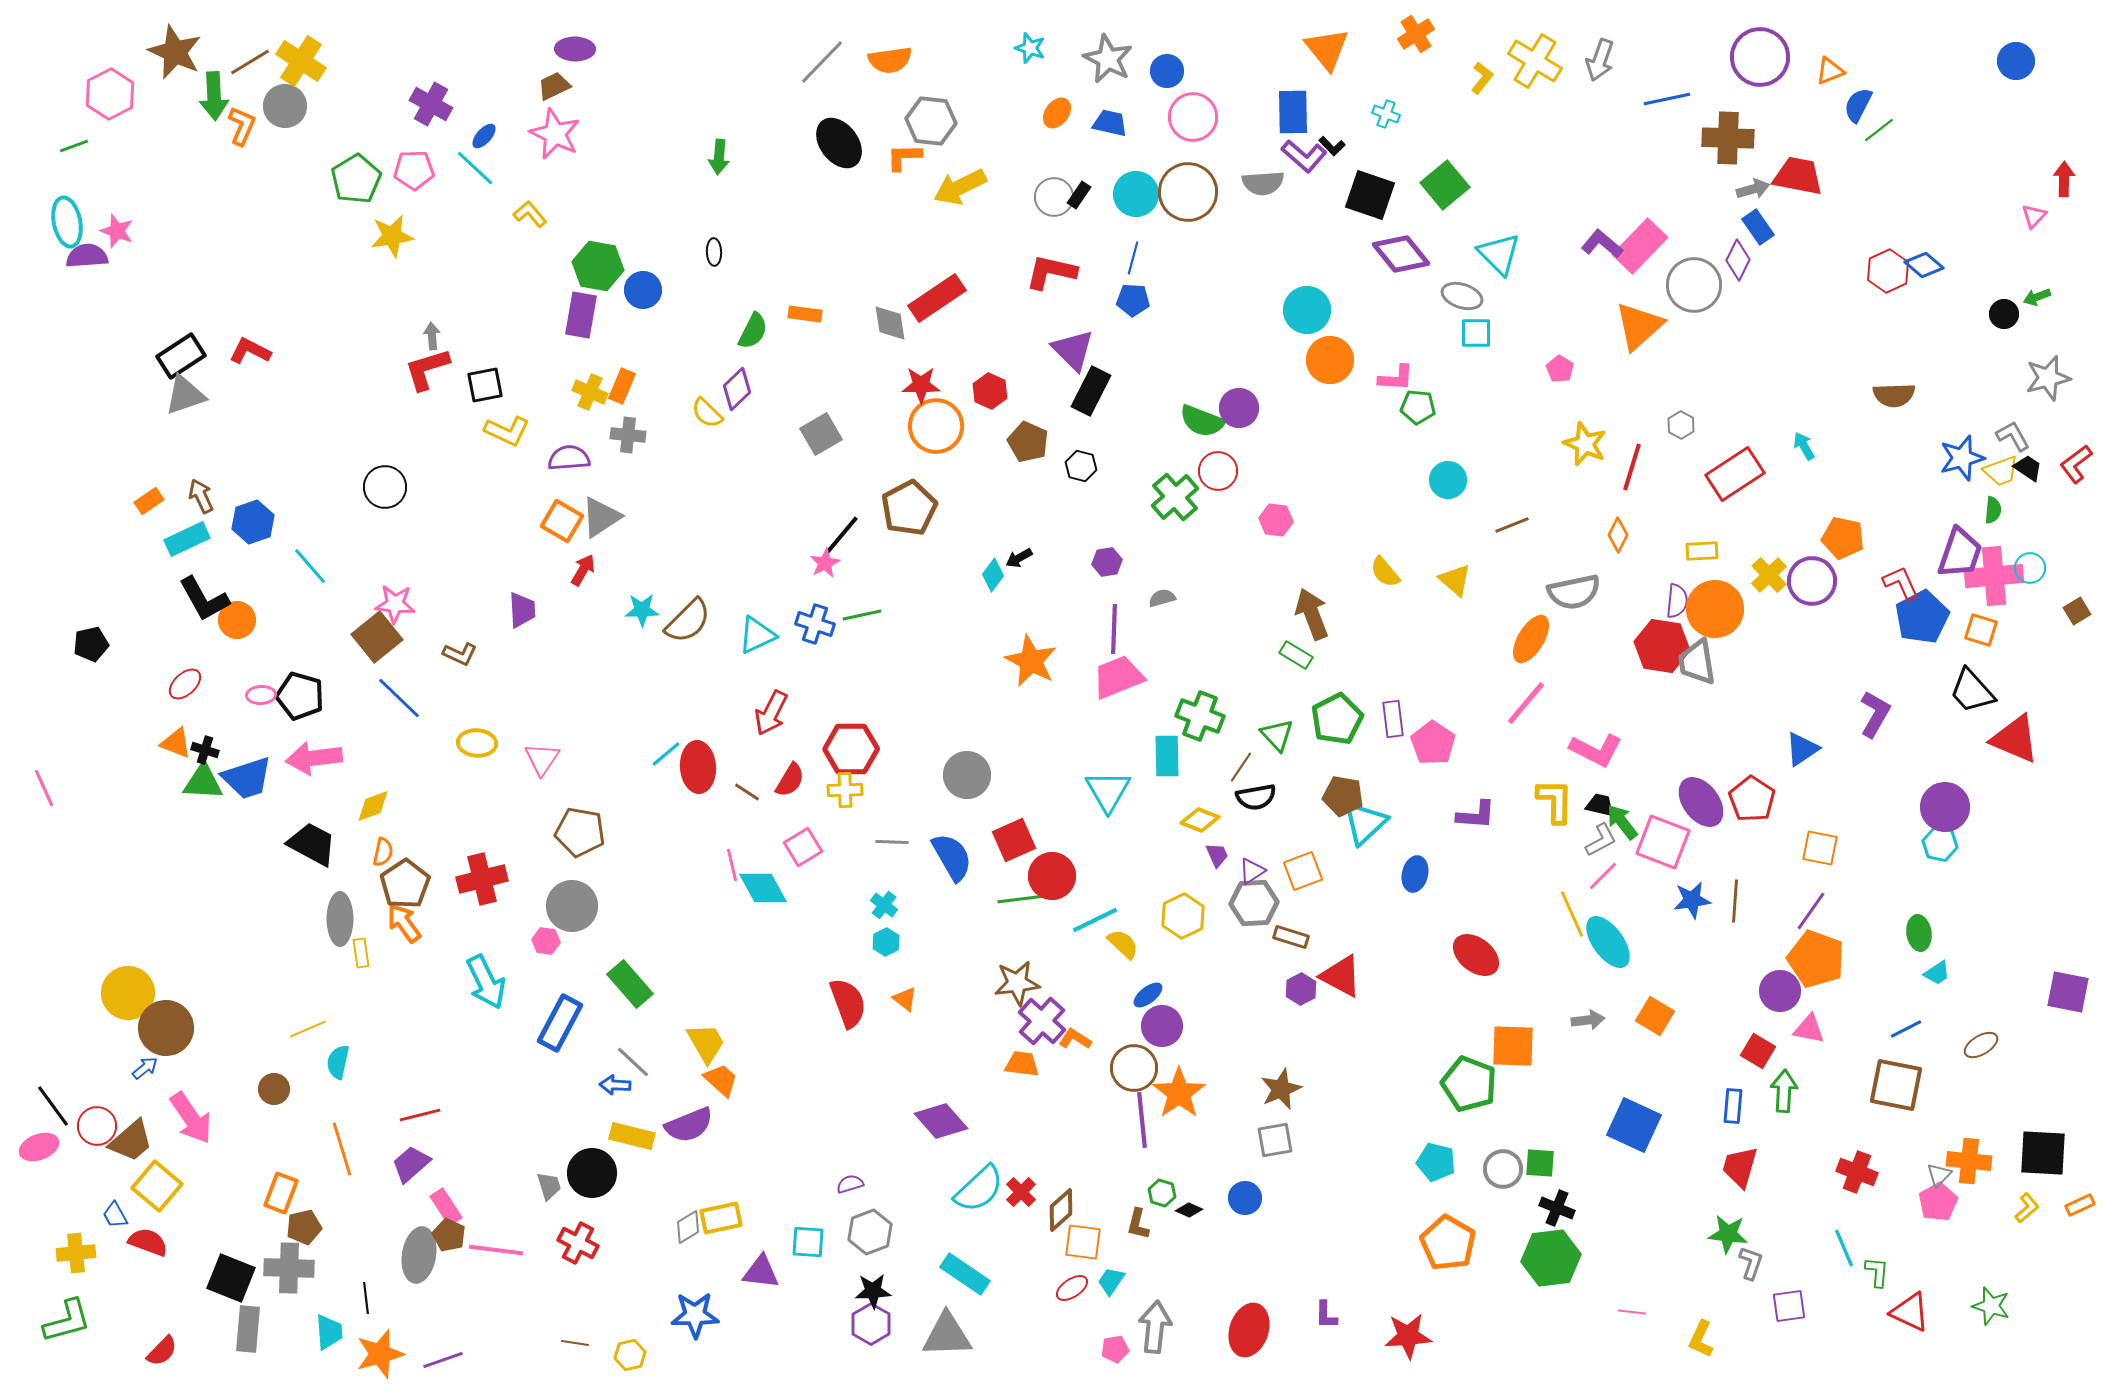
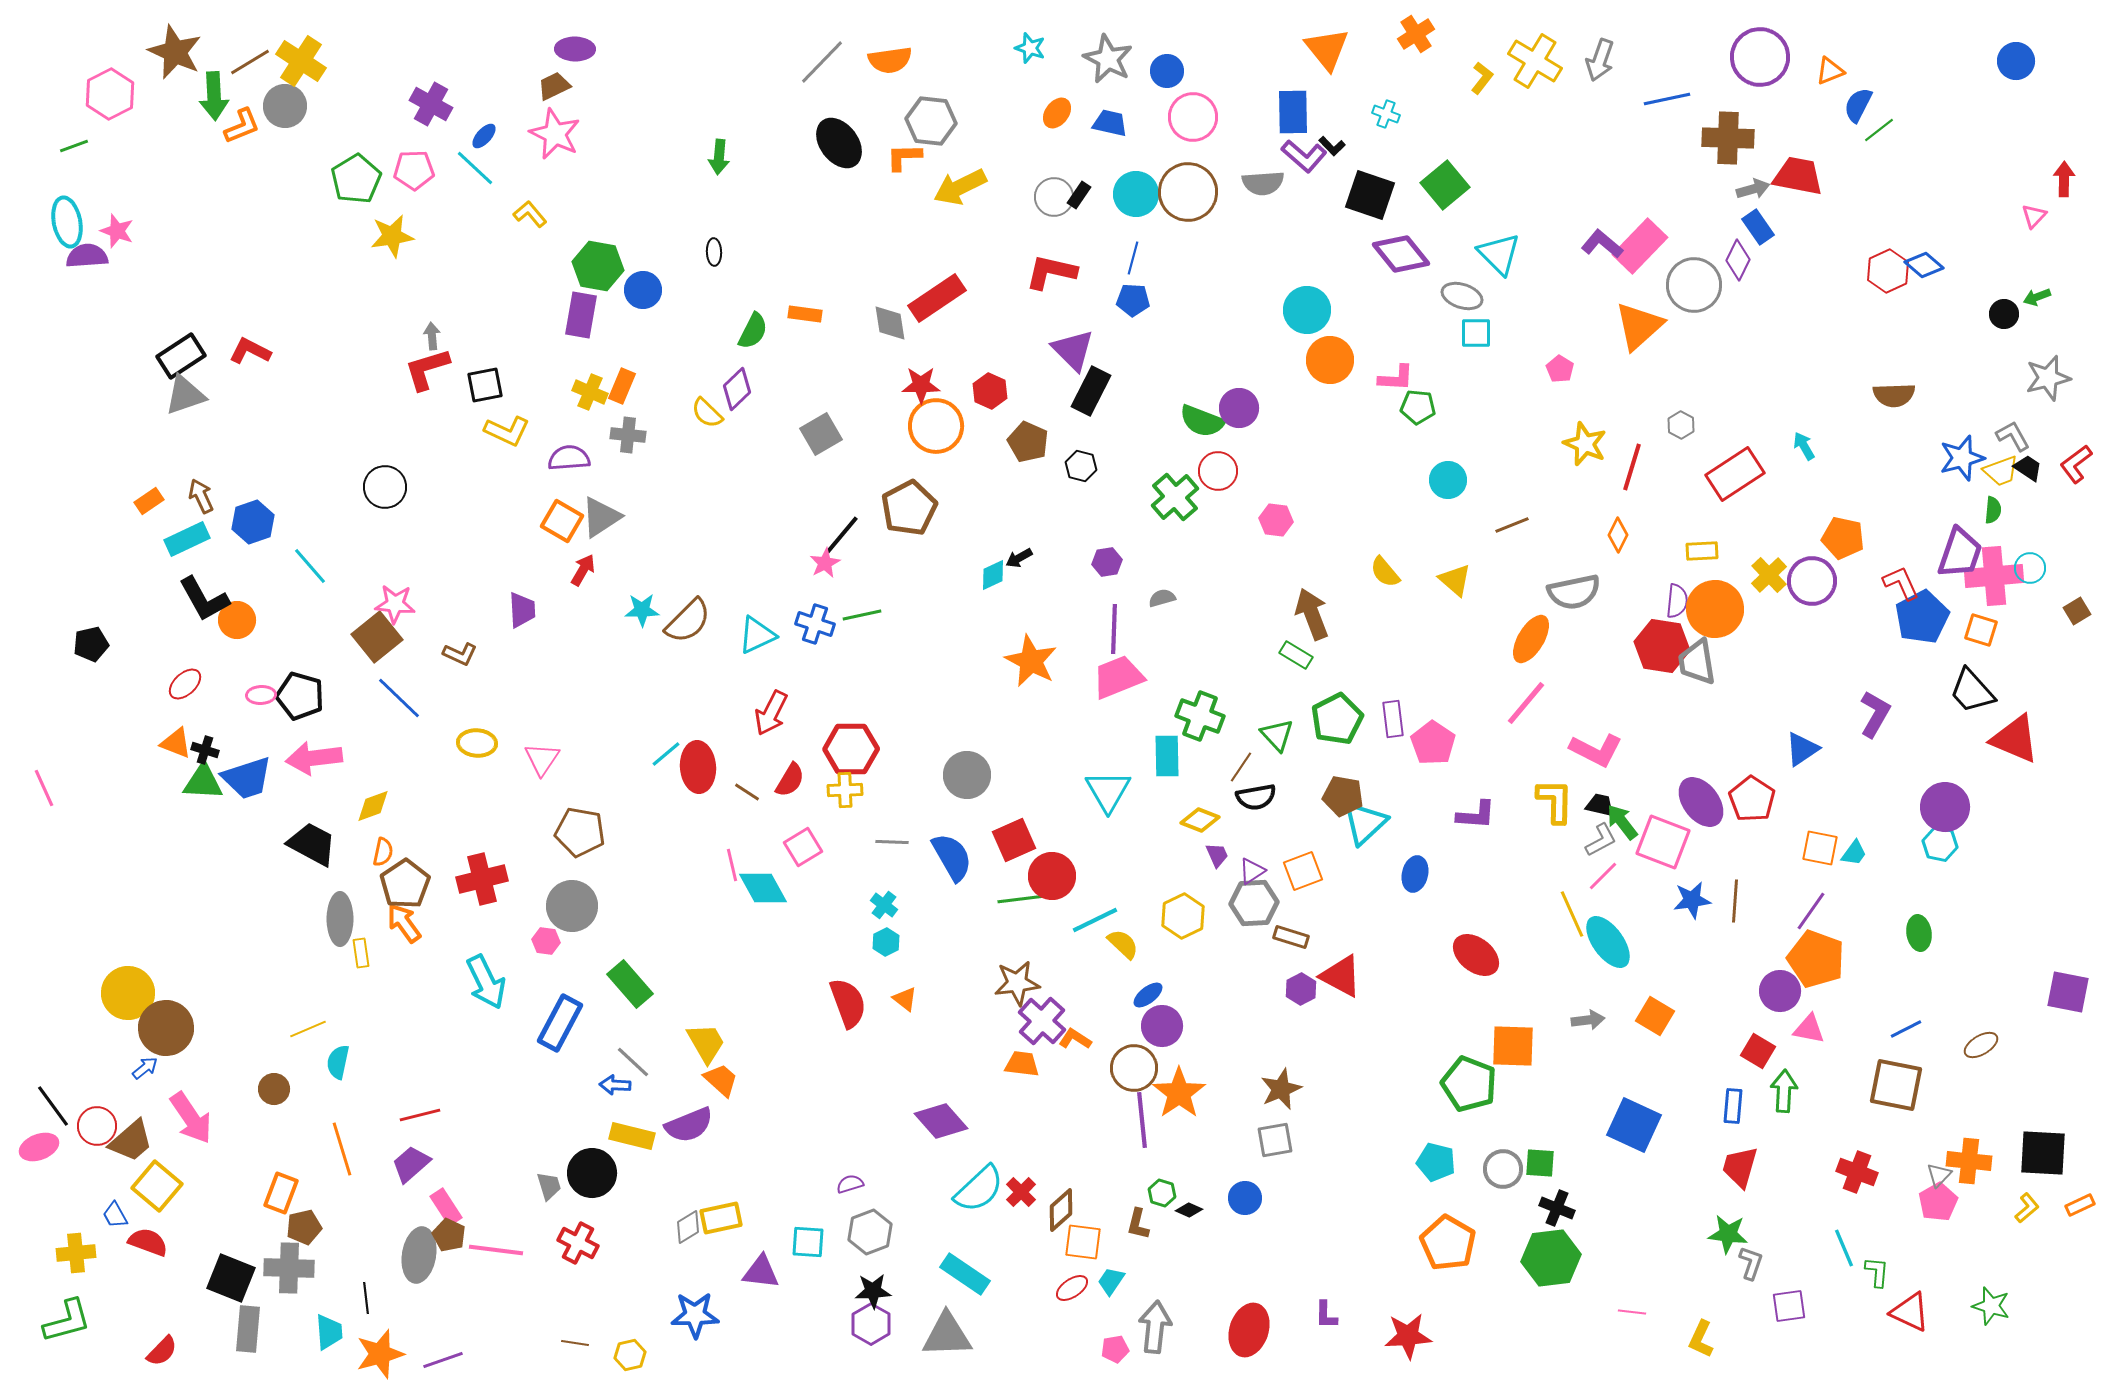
orange L-shape at (242, 126): rotated 45 degrees clockwise
cyan diamond at (993, 575): rotated 28 degrees clockwise
cyan trapezoid at (1937, 973): moved 83 px left, 120 px up; rotated 20 degrees counterclockwise
